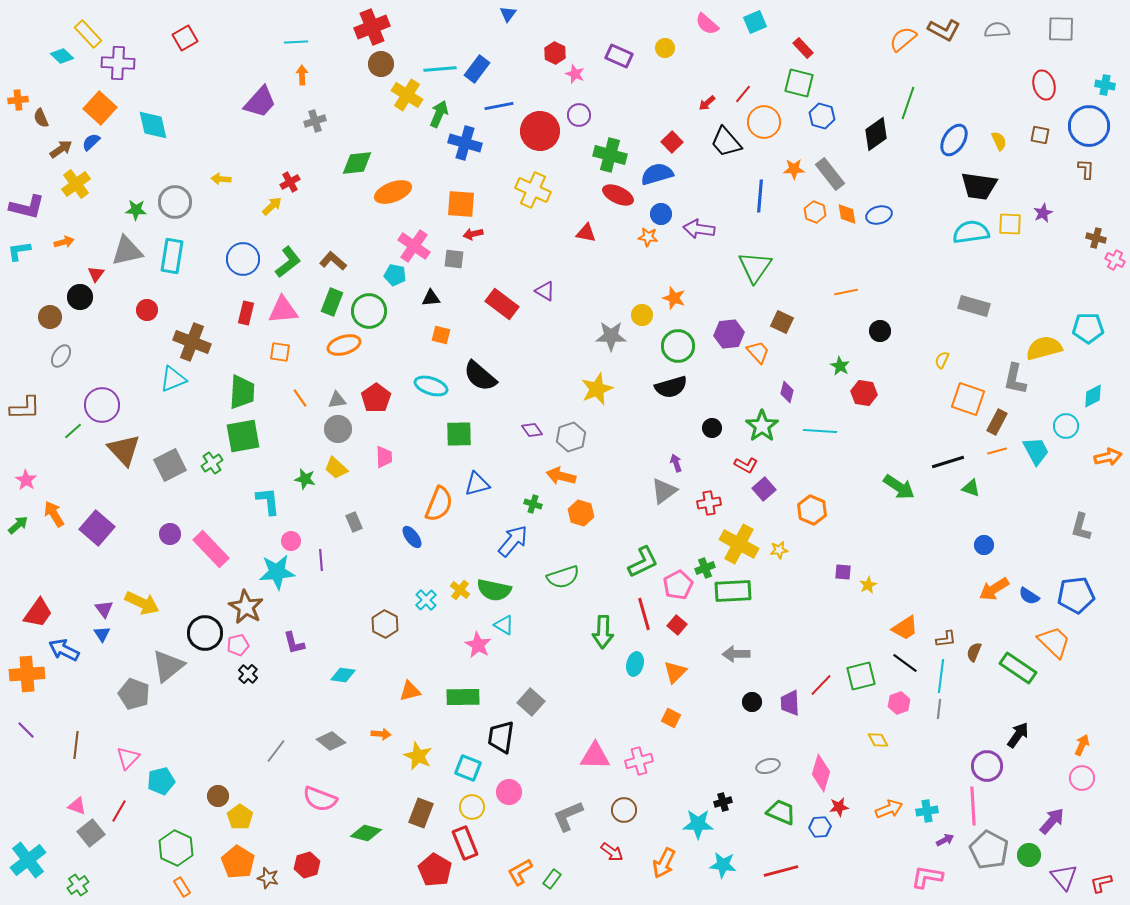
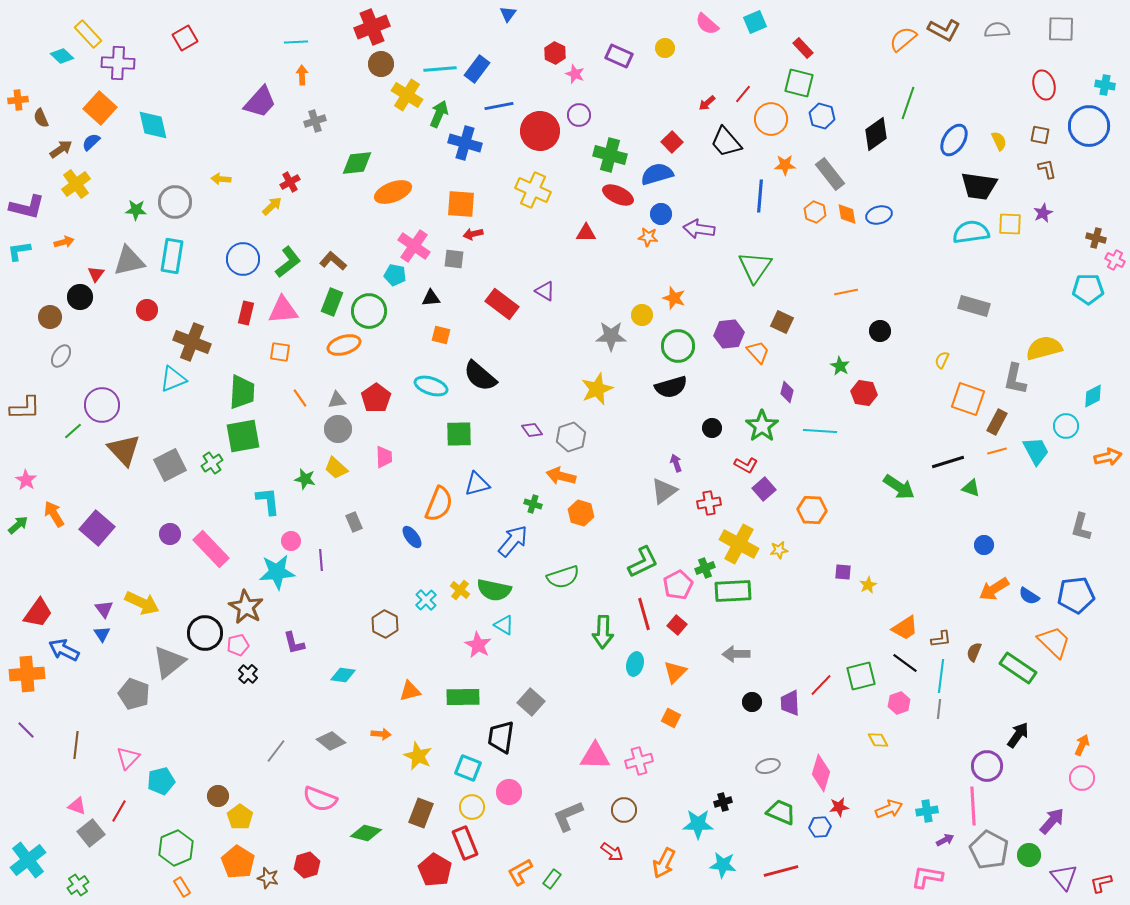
orange circle at (764, 122): moved 7 px right, 3 px up
orange star at (794, 169): moved 9 px left, 4 px up
brown L-shape at (1086, 169): moved 39 px left; rotated 15 degrees counterclockwise
red triangle at (586, 233): rotated 10 degrees counterclockwise
gray triangle at (127, 251): moved 2 px right, 10 px down
cyan pentagon at (1088, 328): moved 39 px up
orange hexagon at (812, 510): rotated 20 degrees counterclockwise
brown L-shape at (946, 639): moved 5 px left
gray triangle at (168, 666): moved 1 px right, 4 px up
green hexagon at (176, 848): rotated 12 degrees clockwise
